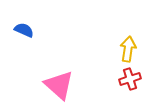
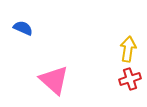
blue semicircle: moved 1 px left, 2 px up
pink triangle: moved 5 px left, 5 px up
